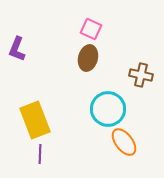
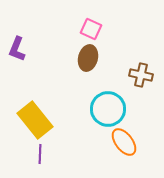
yellow rectangle: rotated 18 degrees counterclockwise
